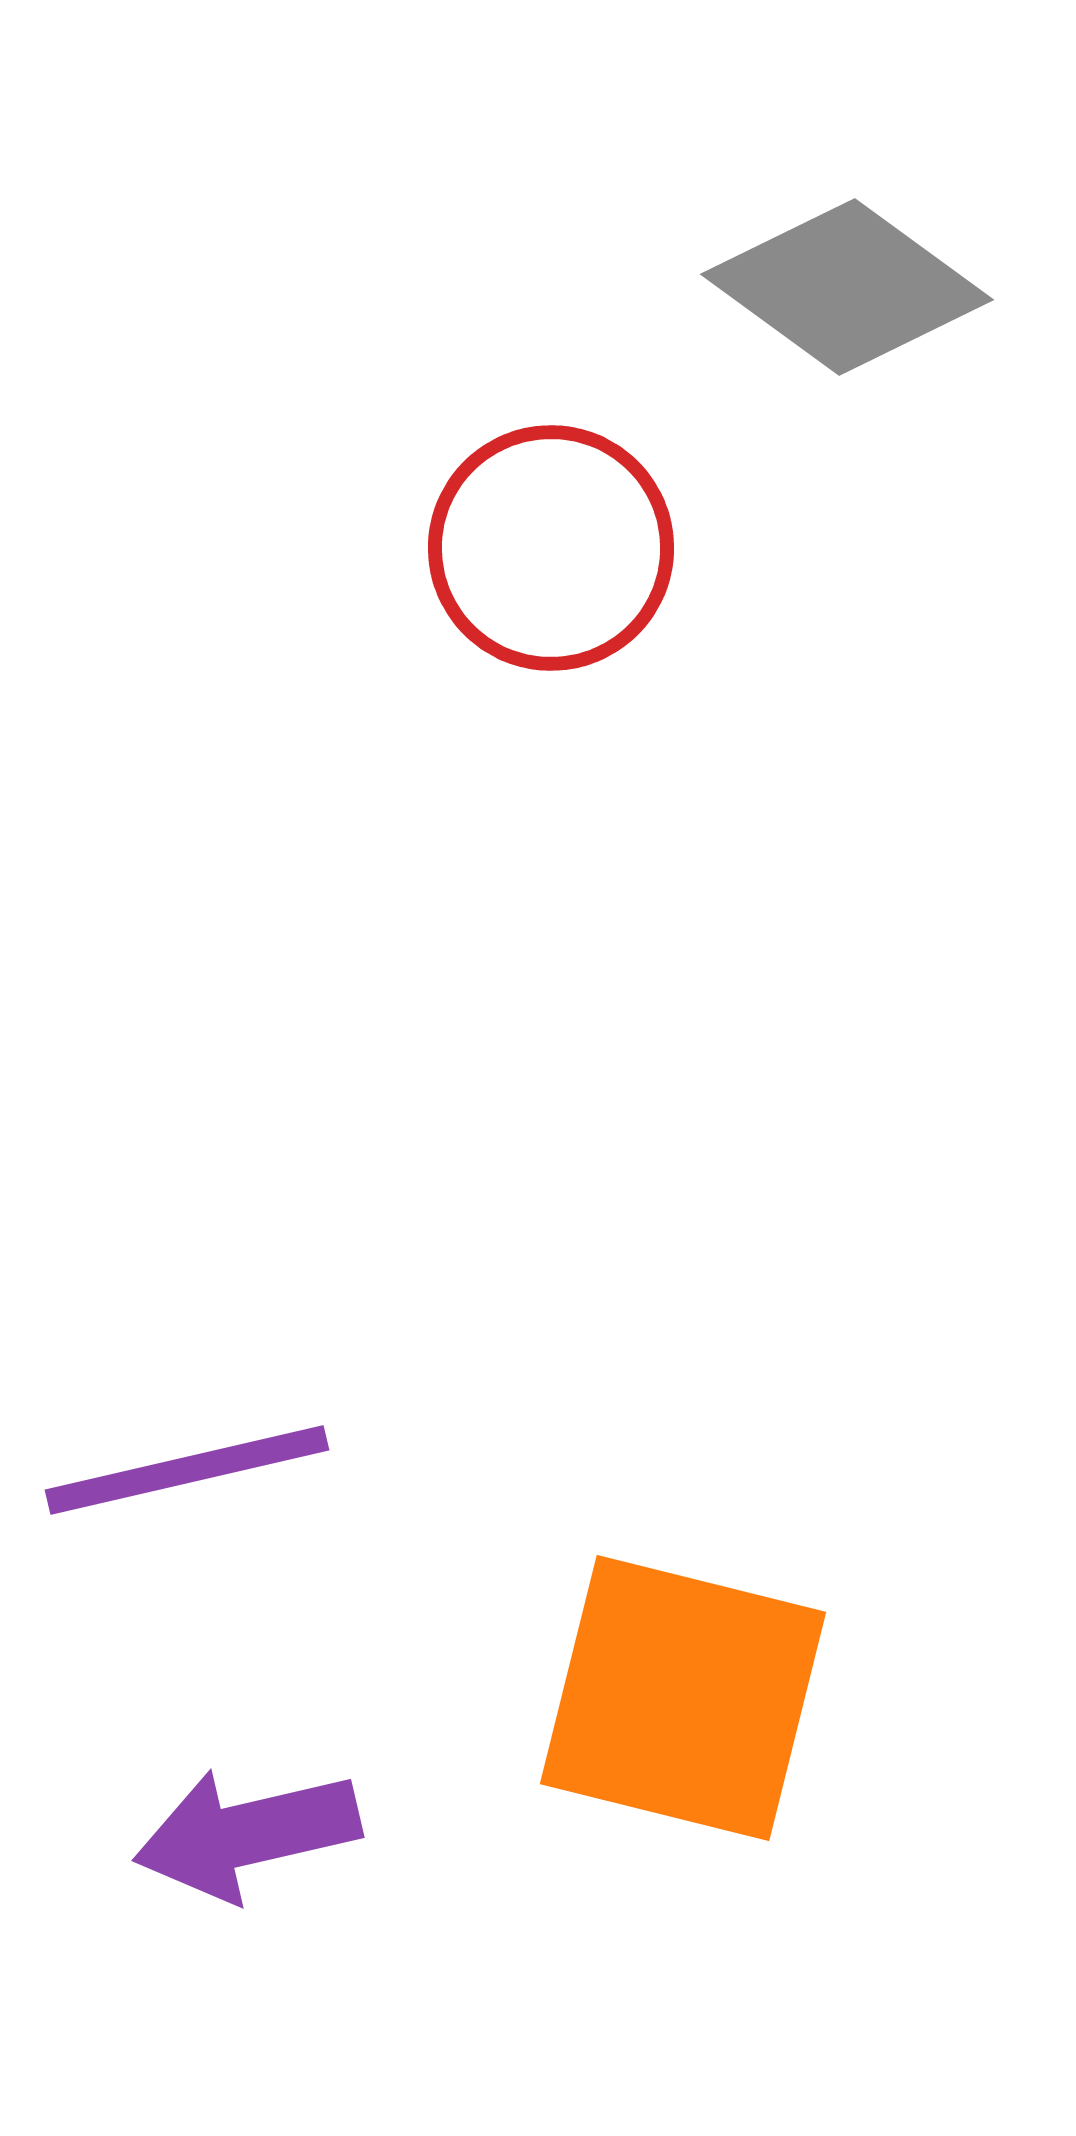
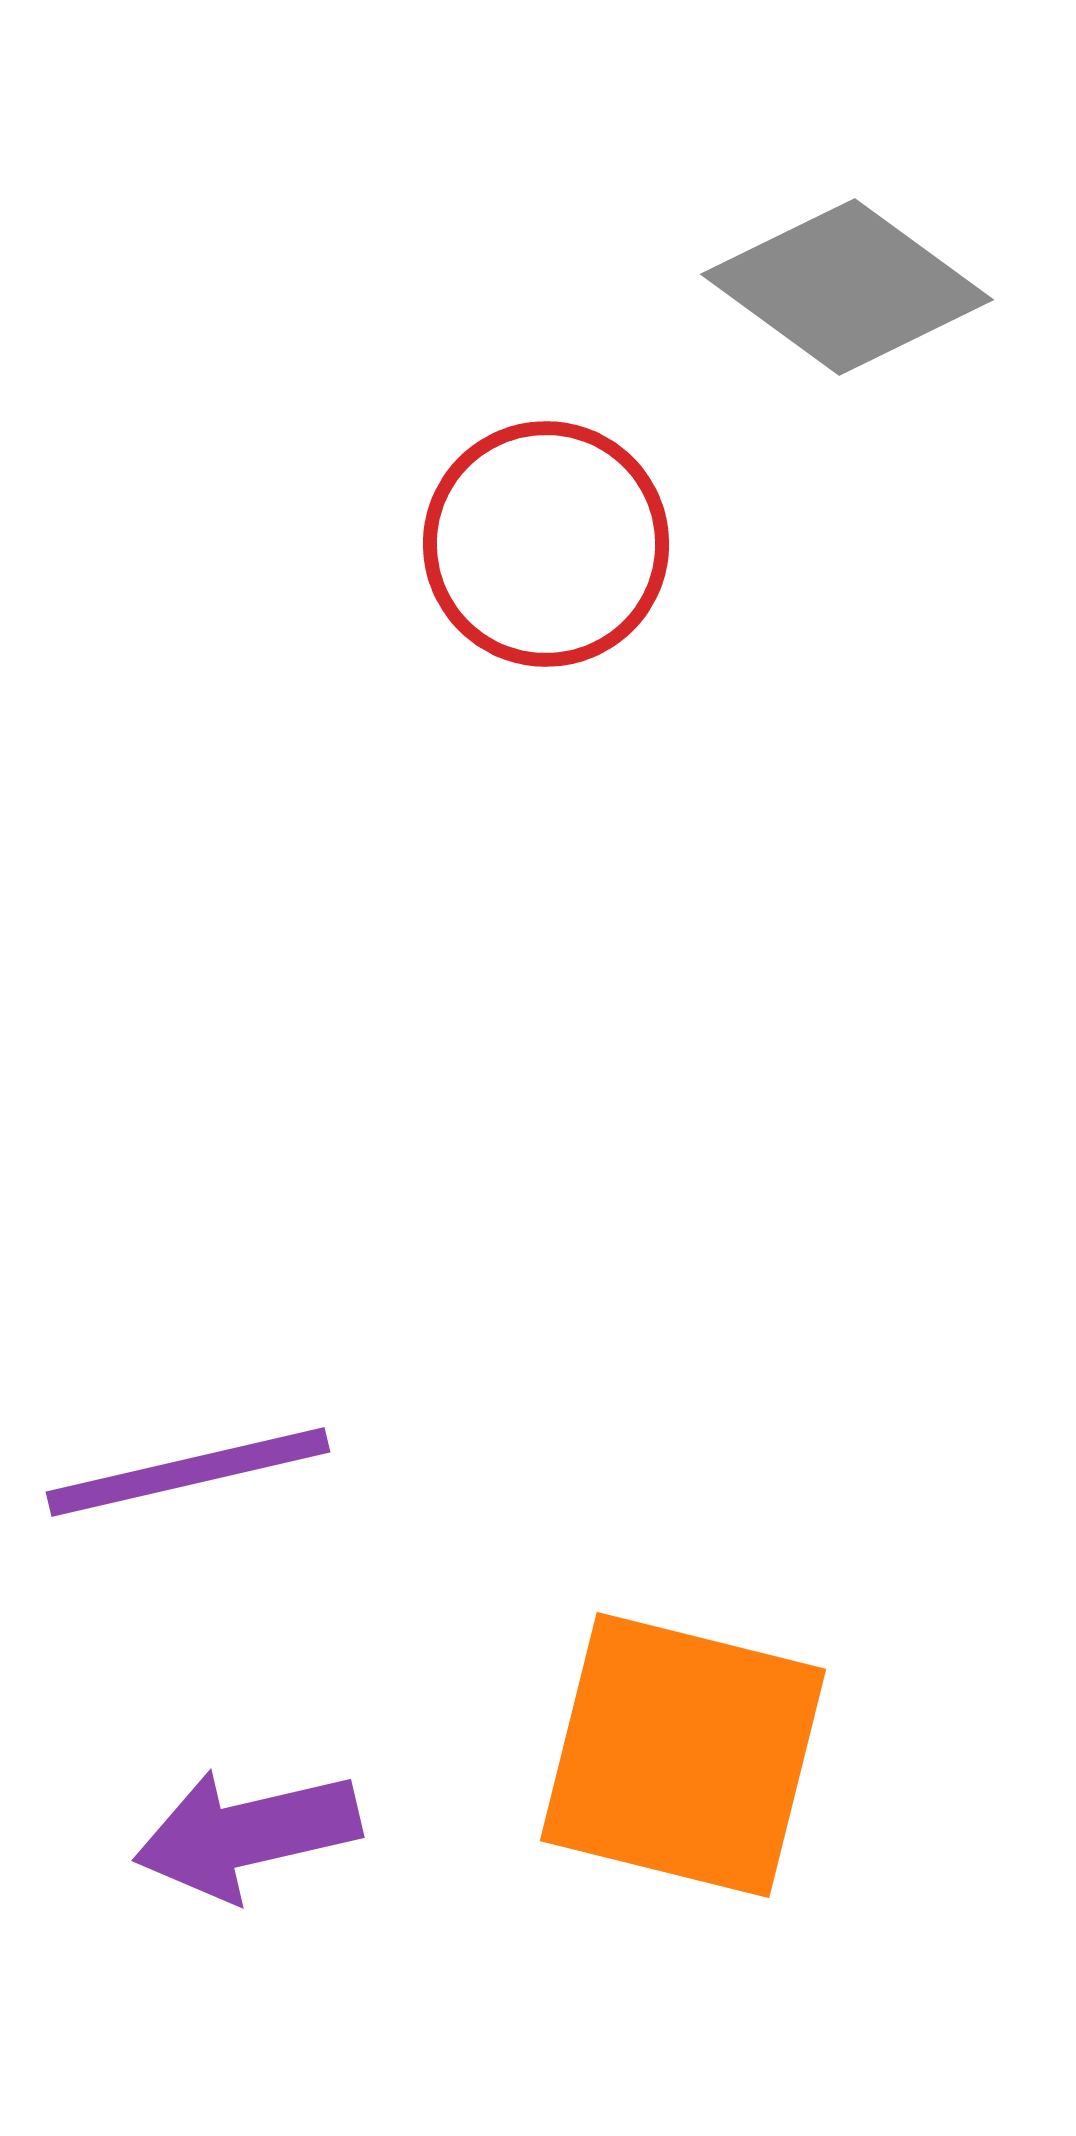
red circle: moved 5 px left, 4 px up
purple line: moved 1 px right, 2 px down
orange square: moved 57 px down
